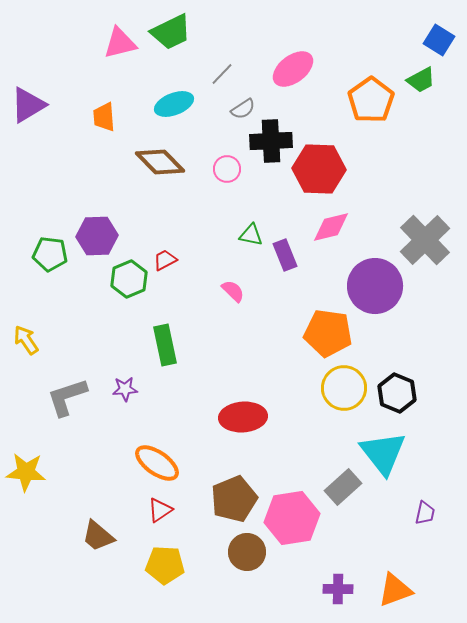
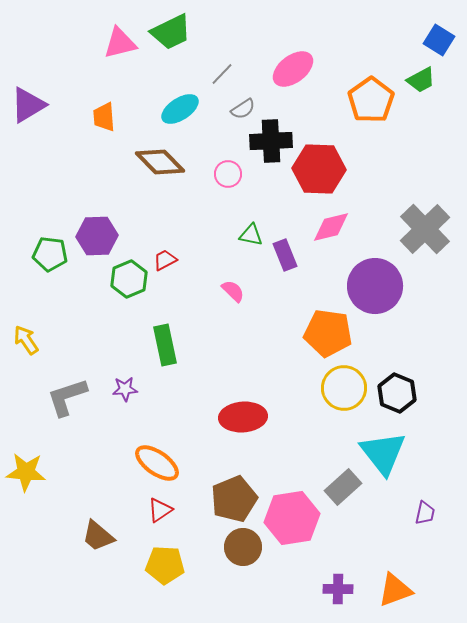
cyan ellipse at (174, 104): moved 6 px right, 5 px down; rotated 12 degrees counterclockwise
pink circle at (227, 169): moved 1 px right, 5 px down
gray cross at (425, 240): moved 11 px up
brown circle at (247, 552): moved 4 px left, 5 px up
